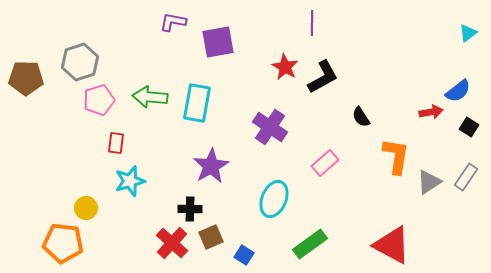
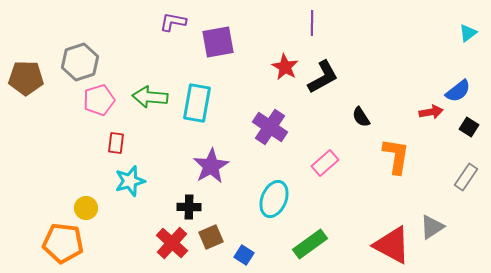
gray triangle: moved 3 px right, 45 px down
black cross: moved 1 px left, 2 px up
